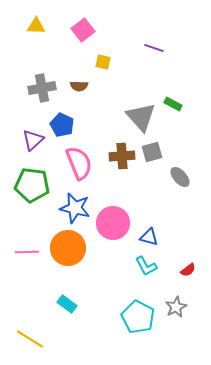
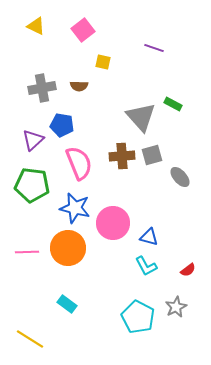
yellow triangle: rotated 24 degrees clockwise
blue pentagon: rotated 15 degrees counterclockwise
gray square: moved 3 px down
